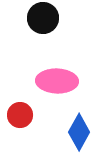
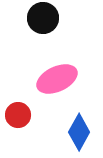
pink ellipse: moved 2 px up; rotated 27 degrees counterclockwise
red circle: moved 2 px left
